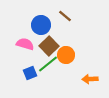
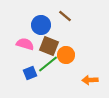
brown square: rotated 24 degrees counterclockwise
orange arrow: moved 1 px down
